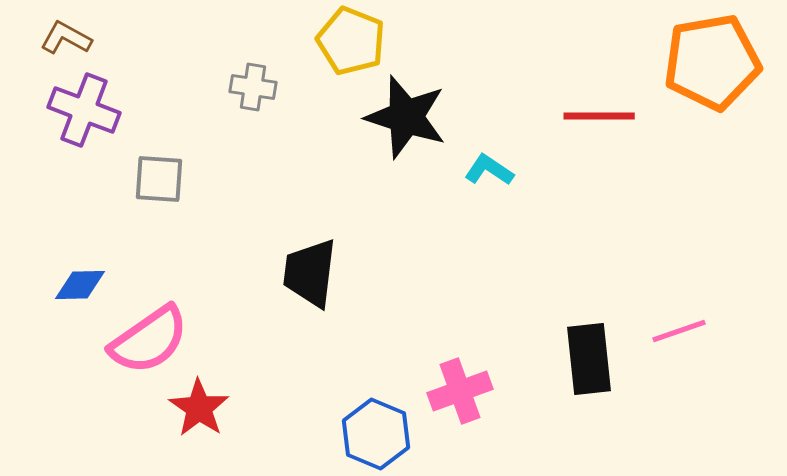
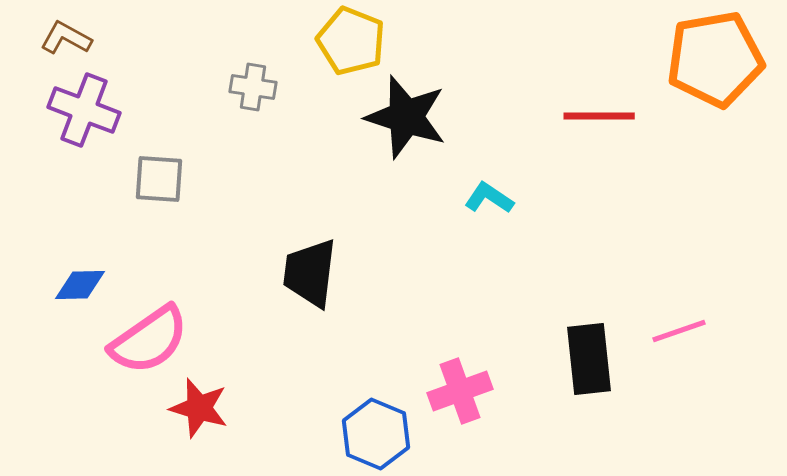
orange pentagon: moved 3 px right, 3 px up
cyan L-shape: moved 28 px down
red star: rotated 18 degrees counterclockwise
